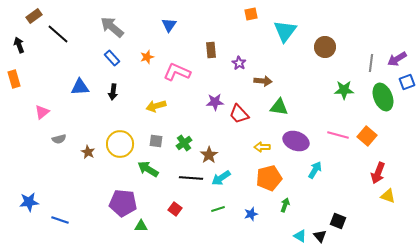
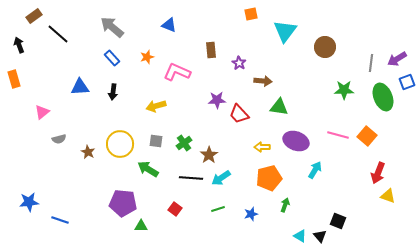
blue triangle at (169, 25): rotated 42 degrees counterclockwise
purple star at (215, 102): moved 2 px right, 2 px up
